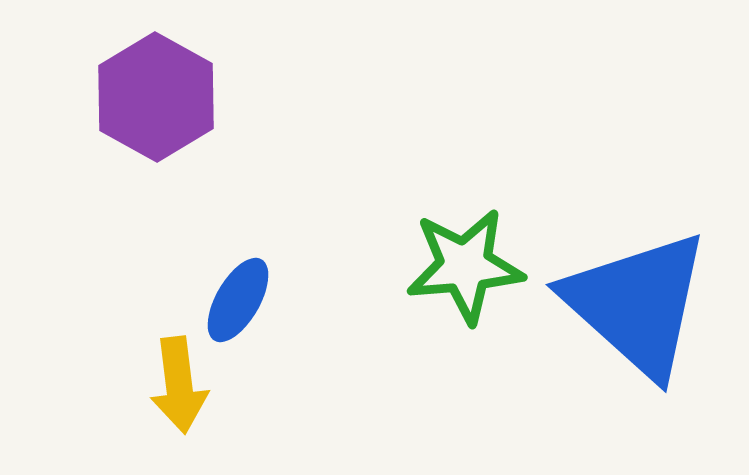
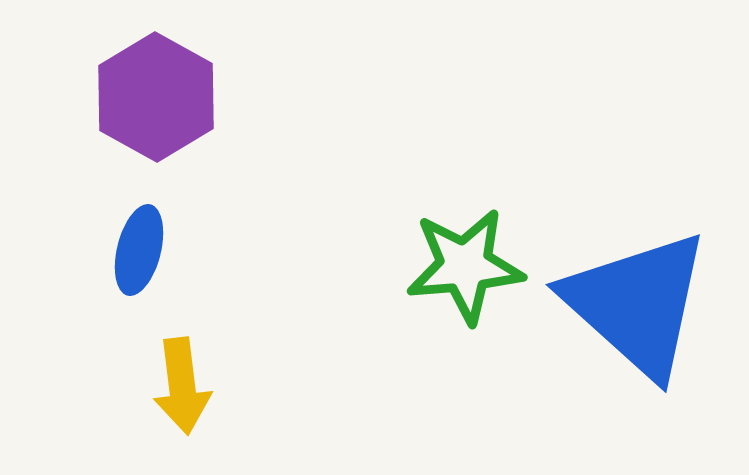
blue ellipse: moved 99 px left, 50 px up; rotated 16 degrees counterclockwise
yellow arrow: moved 3 px right, 1 px down
